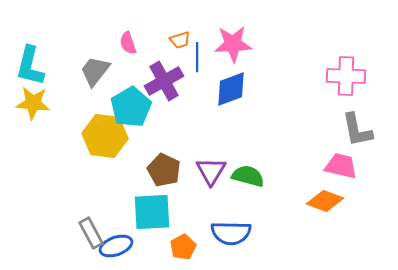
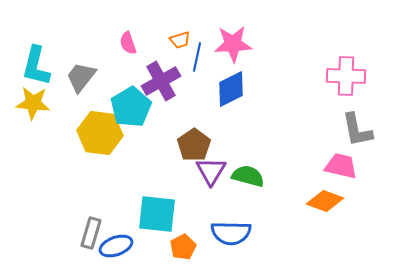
blue line: rotated 12 degrees clockwise
cyan L-shape: moved 6 px right
gray trapezoid: moved 14 px left, 6 px down
purple cross: moved 3 px left
blue diamond: rotated 6 degrees counterclockwise
yellow hexagon: moved 5 px left, 3 px up
brown pentagon: moved 30 px right, 25 px up; rotated 12 degrees clockwise
cyan square: moved 5 px right, 2 px down; rotated 9 degrees clockwise
gray rectangle: rotated 44 degrees clockwise
